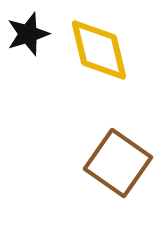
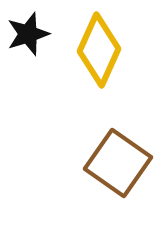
yellow diamond: rotated 38 degrees clockwise
